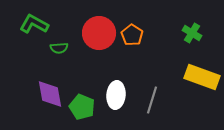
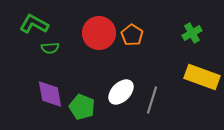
green cross: rotated 30 degrees clockwise
green semicircle: moved 9 px left
white ellipse: moved 5 px right, 3 px up; rotated 40 degrees clockwise
